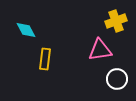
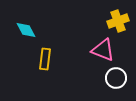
yellow cross: moved 2 px right
pink triangle: moved 3 px right; rotated 30 degrees clockwise
white circle: moved 1 px left, 1 px up
